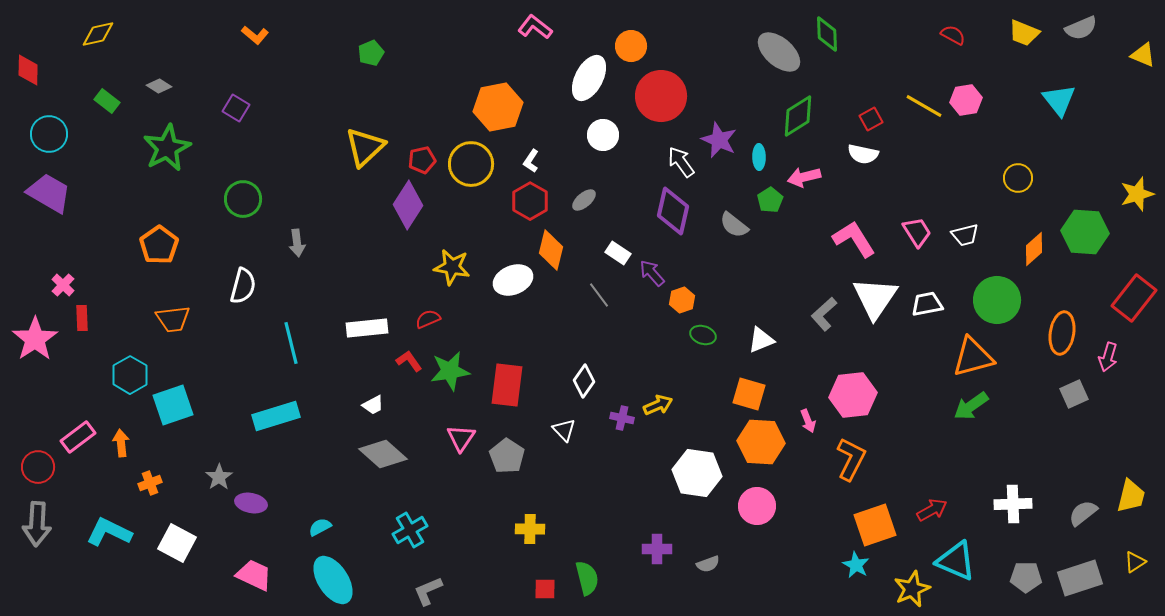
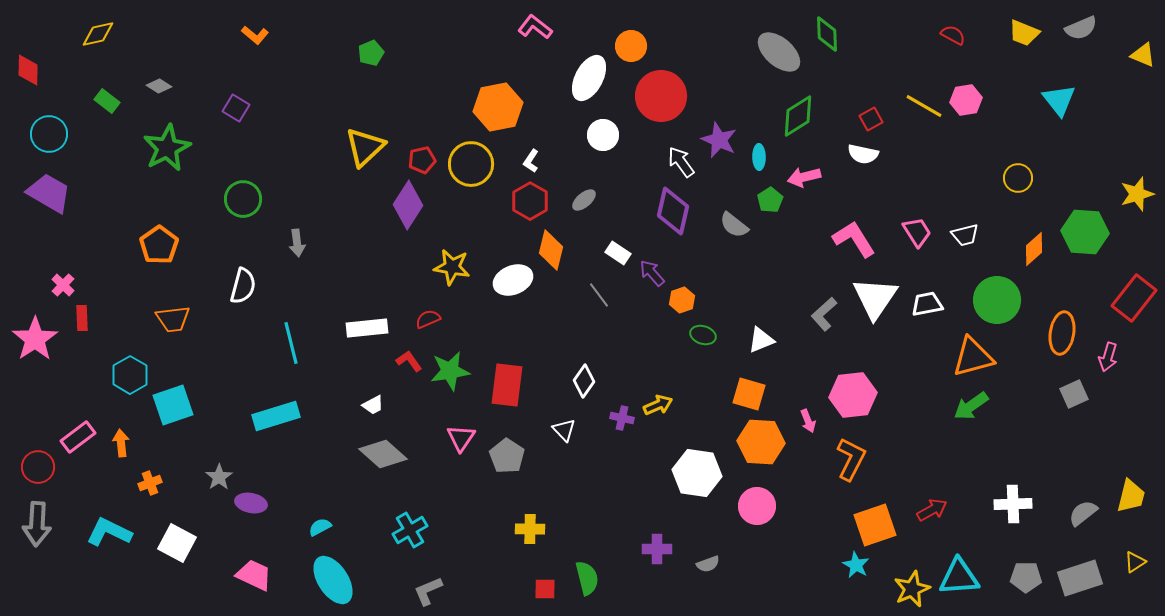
cyan triangle at (956, 561): moved 3 px right, 16 px down; rotated 27 degrees counterclockwise
